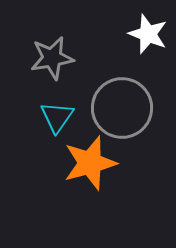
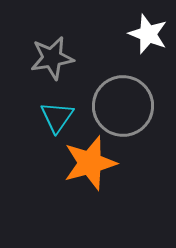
gray circle: moved 1 px right, 2 px up
